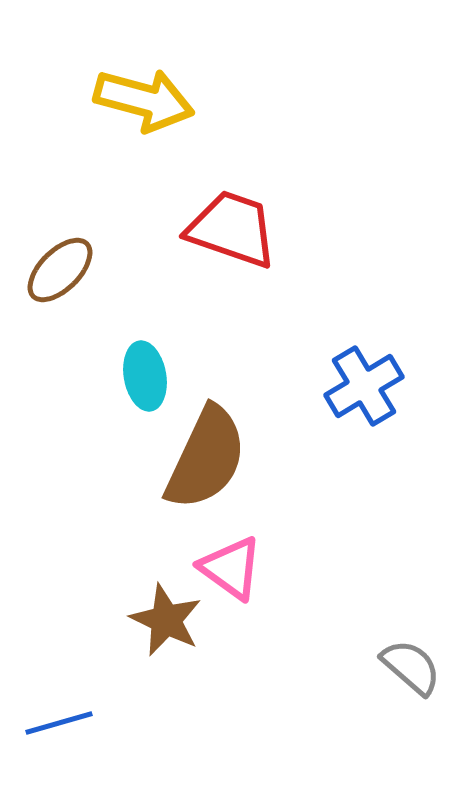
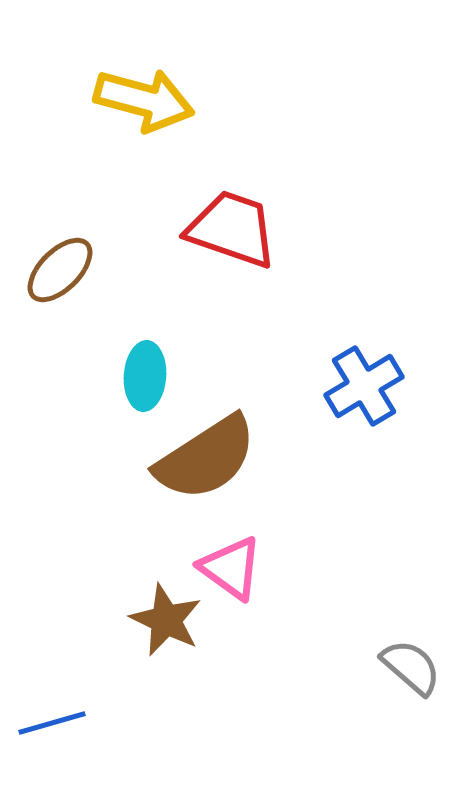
cyan ellipse: rotated 14 degrees clockwise
brown semicircle: rotated 32 degrees clockwise
blue line: moved 7 px left
